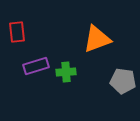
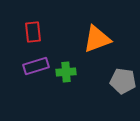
red rectangle: moved 16 px right
